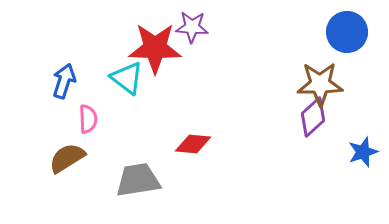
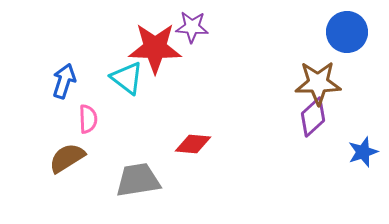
brown star: moved 2 px left, 1 px up
